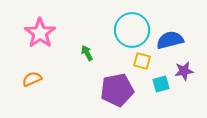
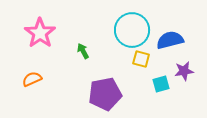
green arrow: moved 4 px left, 2 px up
yellow square: moved 1 px left, 2 px up
purple pentagon: moved 12 px left, 4 px down
